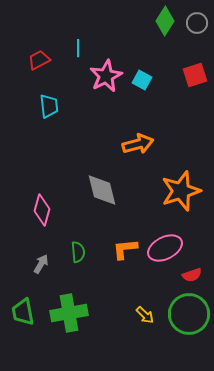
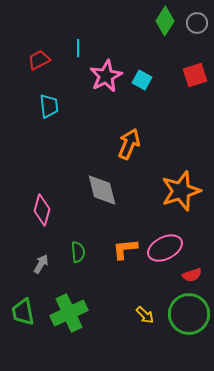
orange arrow: moved 9 px left; rotated 52 degrees counterclockwise
green cross: rotated 15 degrees counterclockwise
